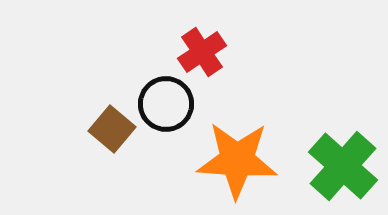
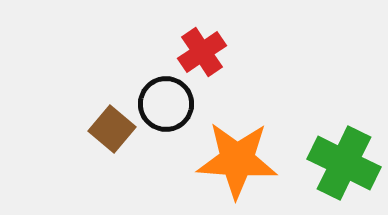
green cross: moved 1 px right, 3 px up; rotated 16 degrees counterclockwise
